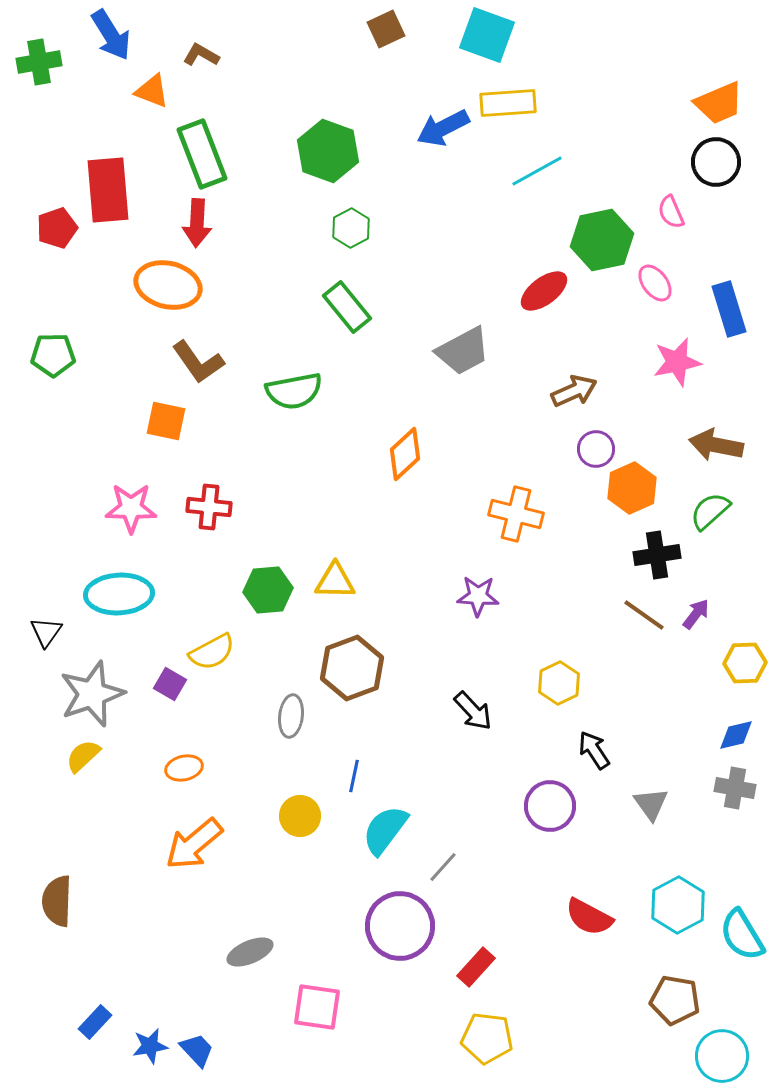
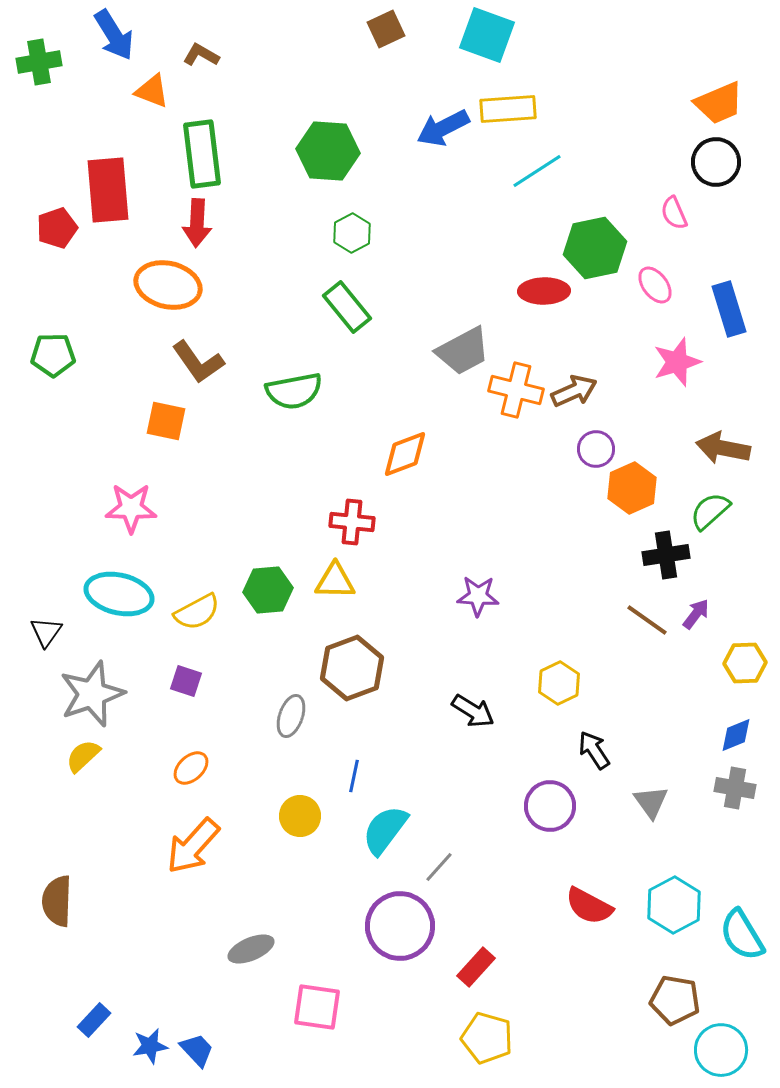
blue arrow at (111, 35): moved 3 px right
yellow rectangle at (508, 103): moved 6 px down
green hexagon at (328, 151): rotated 16 degrees counterclockwise
green rectangle at (202, 154): rotated 14 degrees clockwise
cyan line at (537, 171): rotated 4 degrees counterclockwise
pink semicircle at (671, 212): moved 3 px right, 1 px down
green hexagon at (351, 228): moved 1 px right, 5 px down
green hexagon at (602, 240): moved 7 px left, 8 px down
pink ellipse at (655, 283): moved 2 px down
red ellipse at (544, 291): rotated 36 degrees clockwise
pink star at (677, 362): rotated 6 degrees counterclockwise
brown arrow at (716, 445): moved 7 px right, 3 px down
orange diamond at (405, 454): rotated 22 degrees clockwise
red cross at (209, 507): moved 143 px right, 15 px down
orange cross at (516, 514): moved 124 px up
black cross at (657, 555): moved 9 px right
cyan ellipse at (119, 594): rotated 16 degrees clockwise
brown line at (644, 615): moved 3 px right, 5 px down
yellow semicircle at (212, 652): moved 15 px left, 40 px up
purple square at (170, 684): moved 16 px right, 3 px up; rotated 12 degrees counterclockwise
black arrow at (473, 711): rotated 15 degrees counterclockwise
gray ellipse at (291, 716): rotated 12 degrees clockwise
blue diamond at (736, 735): rotated 9 degrees counterclockwise
orange ellipse at (184, 768): moved 7 px right; rotated 30 degrees counterclockwise
gray triangle at (651, 804): moved 2 px up
orange arrow at (194, 844): moved 1 px left, 2 px down; rotated 8 degrees counterclockwise
gray line at (443, 867): moved 4 px left
cyan hexagon at (678, 905): moved 4 px left
red semicircle at (589, 917): moved 11 px up
gray ellipse at (250, 952): moved 1 px right, 3 px up
blue rectangle at (95, 1022): moved 1 px left, 2 px up
yellow pentagon at (487, 1038): rotated 9 degrees clockwise
cyan circle at (722, 1056): moved 1 px left, 6 px up
